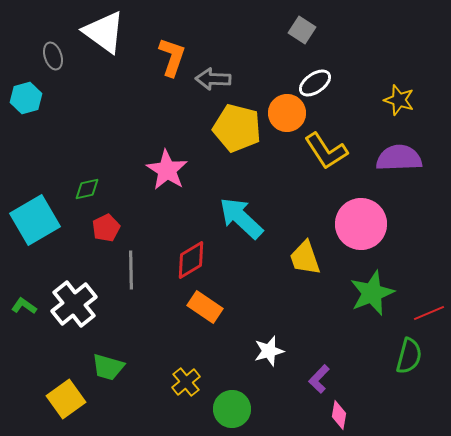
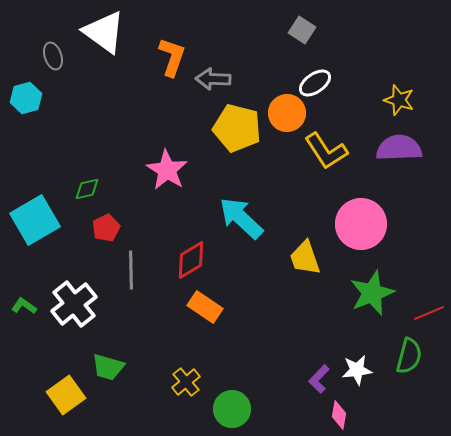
purple semicircle: moved 10 px up
white star: moved 88 px right, 19 px down; rotated 8 degrees clockwise
yellow square: moved 4 px up
